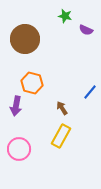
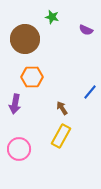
green star: moved 13 px left, 1 px down
orange hexagon: moved 6 px up; rotated 15 degrees counterclockwise
purple arrow: moved 1 px left, 2 px up
